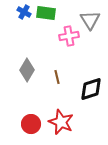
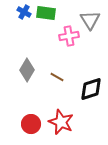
brown line: rotated 48 degrees counterclockwise
